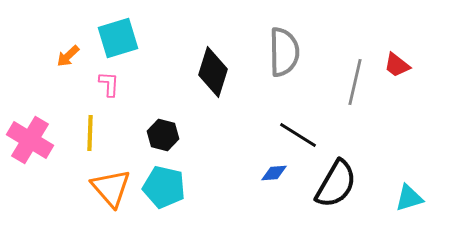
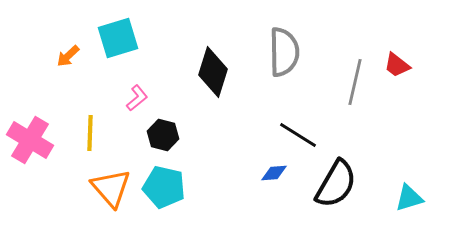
pink L-shape: moved 28 px right, 14 px down; rotated 48 degrees clockwise
